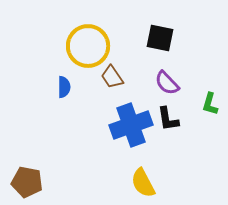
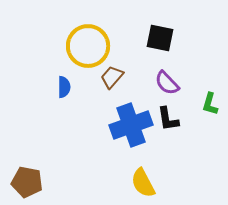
brown trapezoid: rotated 75 degrees clockwise
